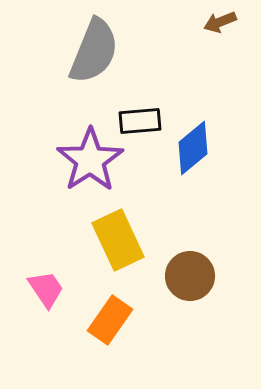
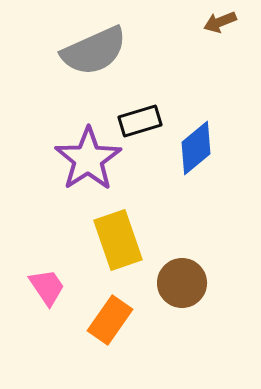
gray semicircle: rotated 44 degrees clockwise
black rectangle: rotated 12 degrees counterclockwise
blue diamond: moved 3 px right
purple star: moved 2 px left, 1 px up
yellow rectangle: rotated 6 degrees clockwise
brown circle: moved 8 px left, 7 px down
pink trapezoid: moved 1 px right, 2 px up
